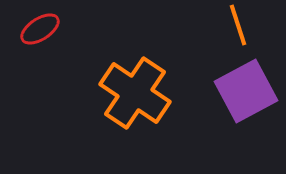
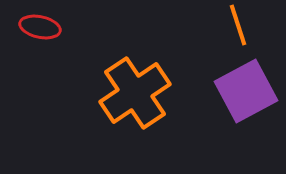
red ellipse: moved 2 px up; rotated 45 degrees clockwise
orange cross: rotated 22 degrees clockwise
